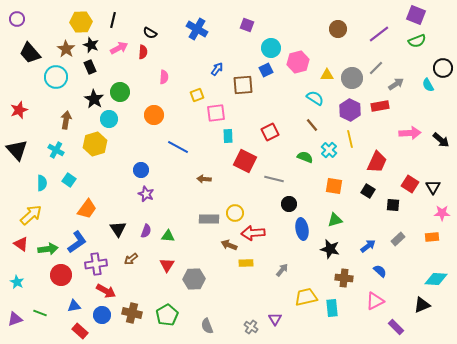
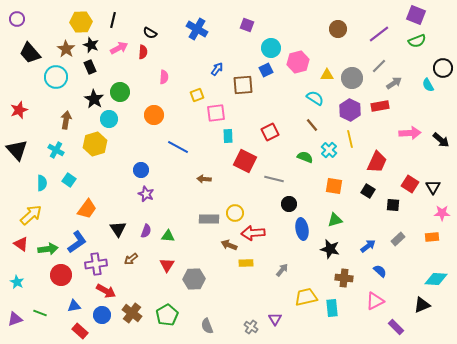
gray line at (376, 68): moved 3 px right, 2 px up
gray arrow at (396, 84): moved 2 px left, 1 px up
brown cross at (132, 313): rotated 24 degrees clockwise
